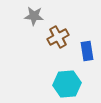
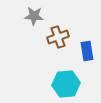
brown cross: rotated 10 degrees clockwise
cyan hexagon: moved 1 px left
